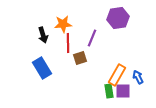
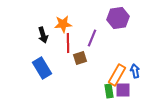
blue arrow: moved 3 px left, 6 px up; rotated 16 degrees clockwise
purple square: moved 1 px up
